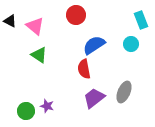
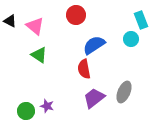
cyan circle: moved 5 px up
